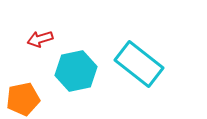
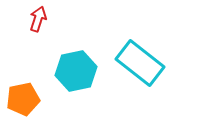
red arrow: moved 2 px left, 20 px up; rotated 125 degrees clockwise
cyan rectangle: moved 1 px right, 1 px up
